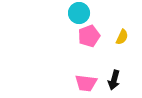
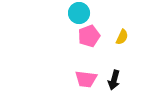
pink trapezoid: moved 4 px up
